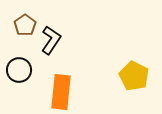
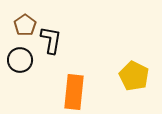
black L-shape: rotated 24 degrees counterclockwise
black circle: moved 1 px right, 10 px up
orange rectangle: moved 13 px right
